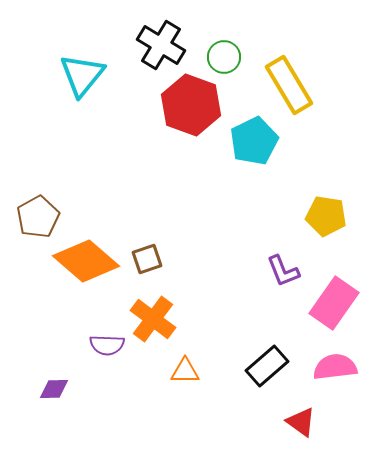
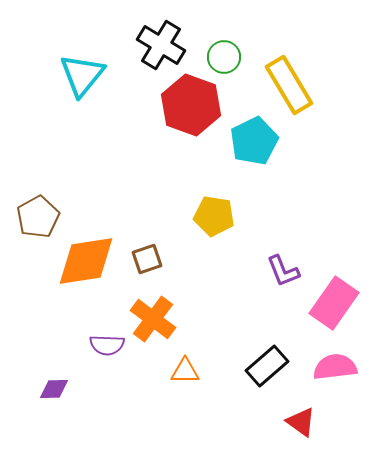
yellow pentagon: moved 112 px left
orange diamond: rotated 50 degrees counterclockwise
